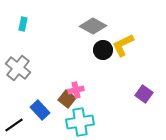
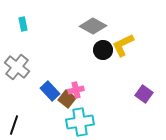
cyan rectangle: rotated 24 degrees counterclockwise
gray cross: moved 1 px left, 1 px up
blue rectangle: moved 10 px right, 19 px up
black line: rotated 36 degrees counterclockwise
